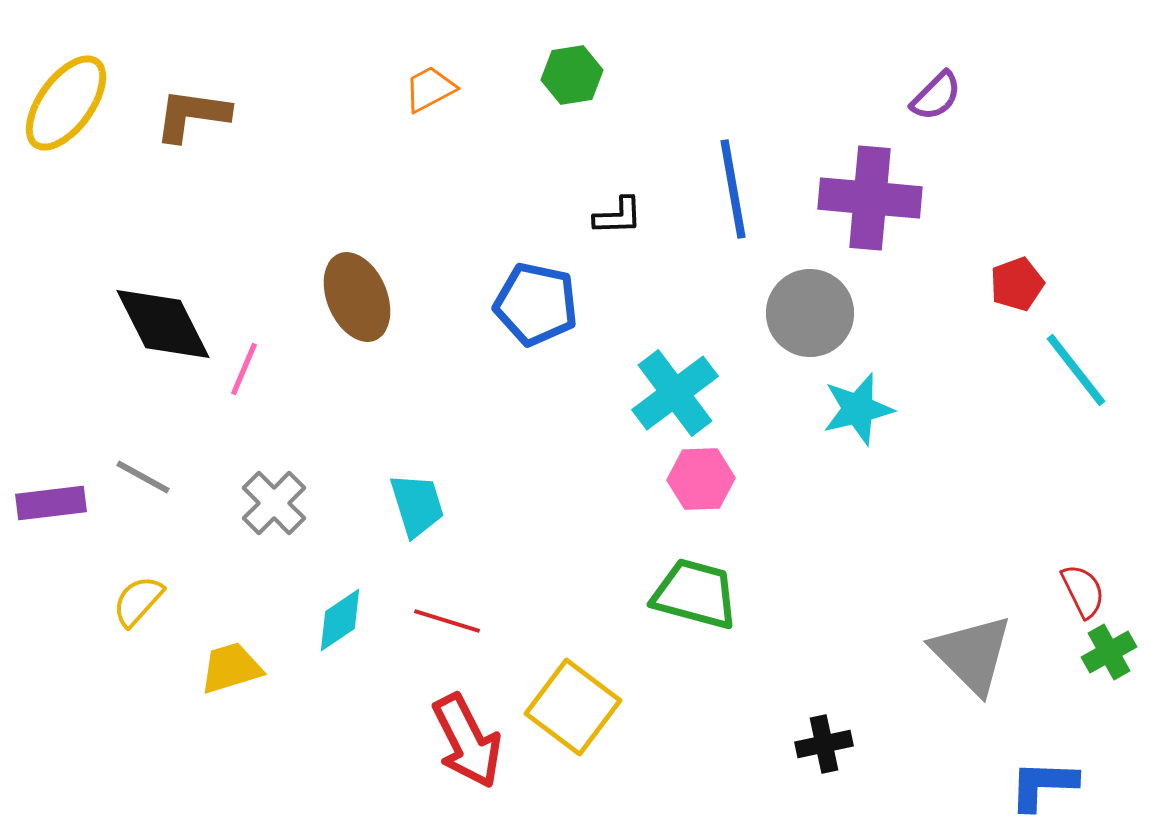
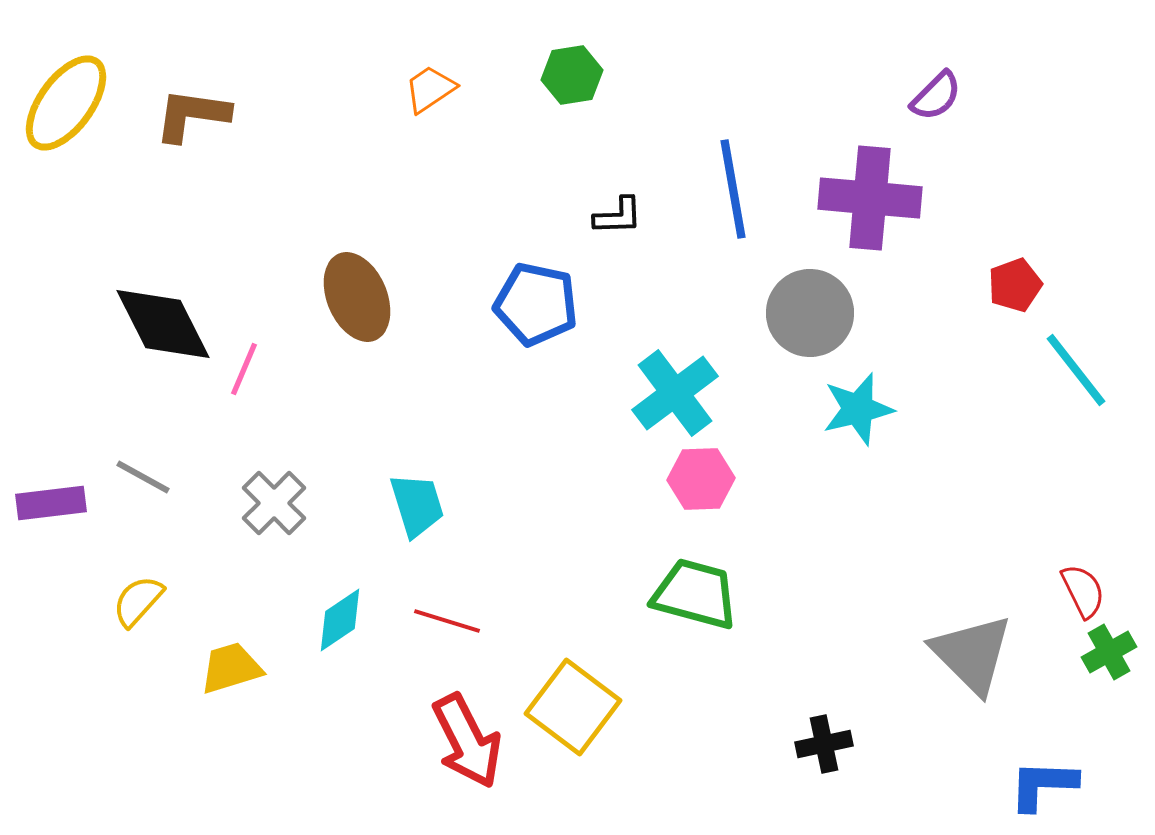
orange trapezoid: rotated 6 degrees counterclockwise
red pentagon: moved 2 px left, 1 px down
